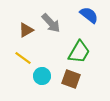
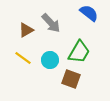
blue semicircle: moved 2 px up
cyan circle: moved 8 px right, 16 px up
